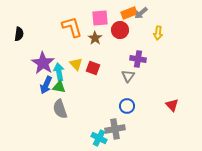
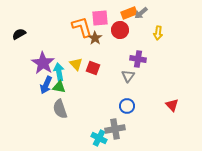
orange L-shape: moved 10 px right
black semicircle: rotated 128 degrees counterclockwise
